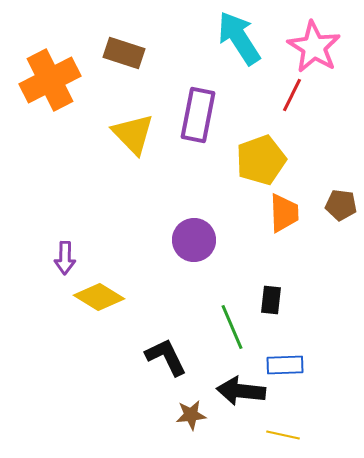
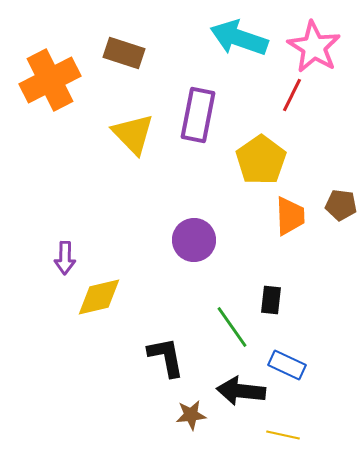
cyan arrow: rotated 38 degrees counterclockwise
yellow pentagon: rotated 15 degrees counterclockwise
orange trapezoid: moved 6 px right, 3 px down
yellow diamond: rotated 45 degrees counterclockwise
green line: rotated 12 degrees counterclockwise
black L-shape: rotated 15 degrees clockwise
blue rectangle: moved 2 px right; rotated 27 degrees clockwise
